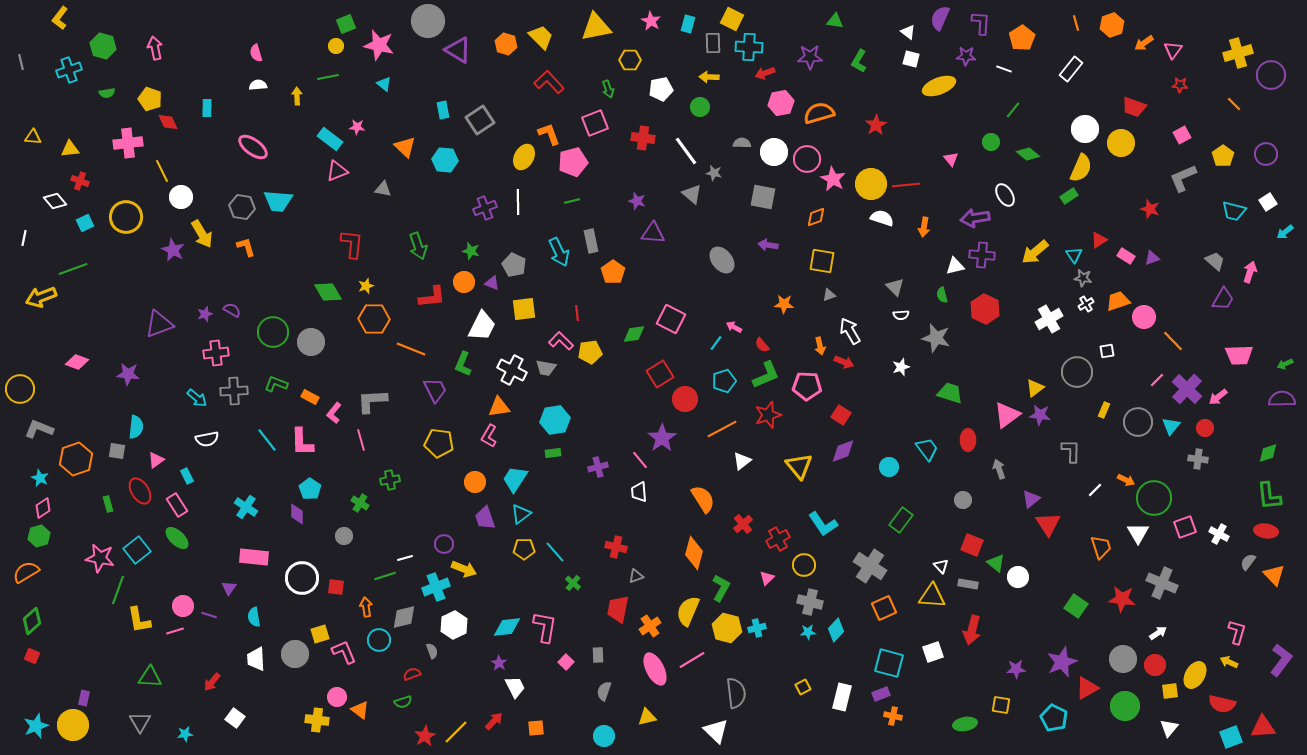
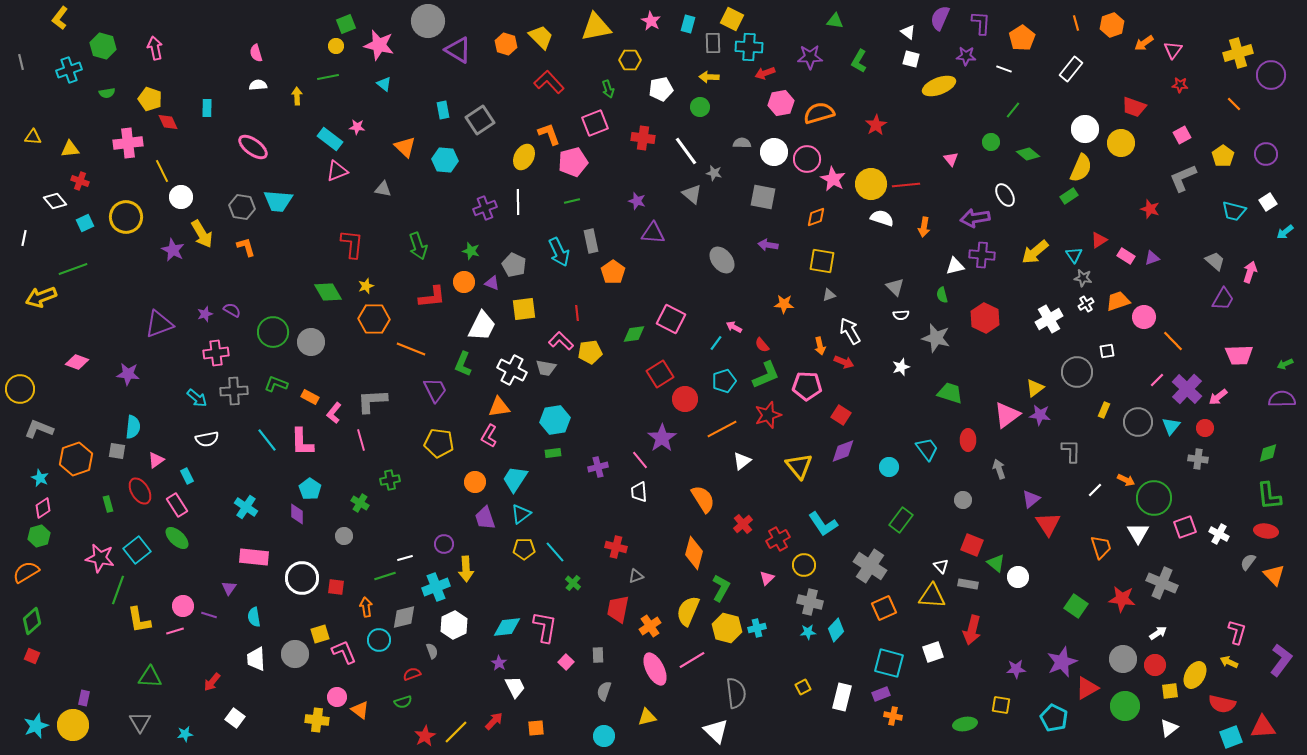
red hexagon at (985, 309): moved 9 px down
cyan semicircle at (136, 427): moved 3 px left
yellow arrow at (464, 569): moved 2 px right; rotated 65 degrees clockwise
white triangle at (1169, 728): rotated 12 degrees clockwise
